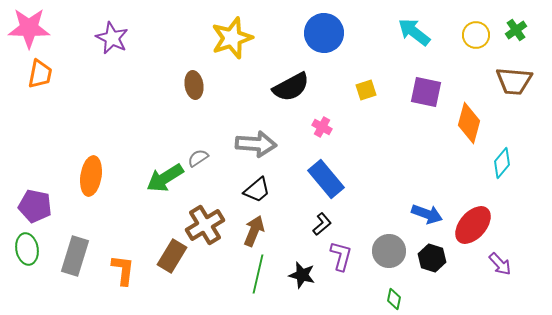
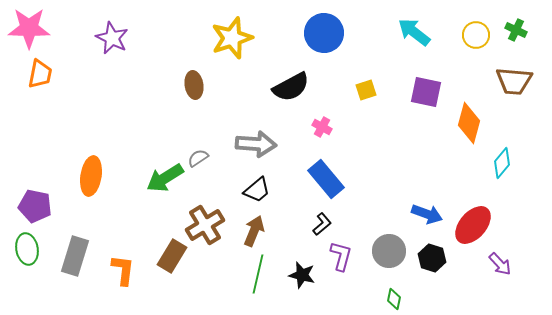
green cross: rotated 30 degrees counterclockwise
